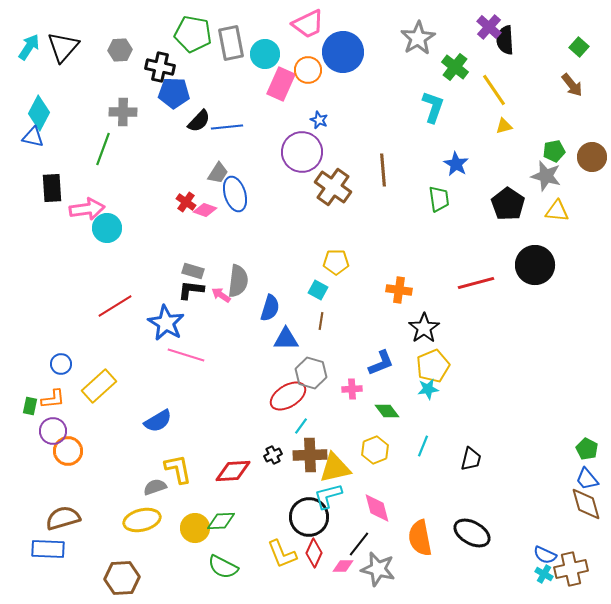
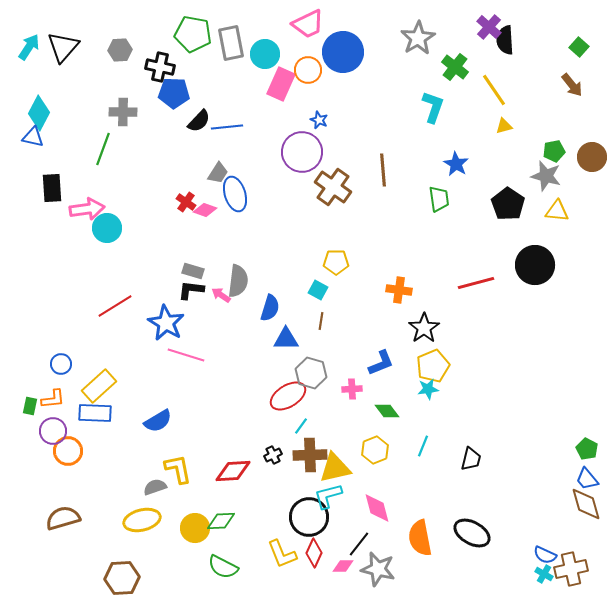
blue rectangle at (48, 549): moved 47 px right, 136 px up
